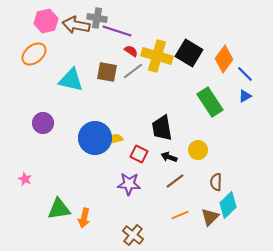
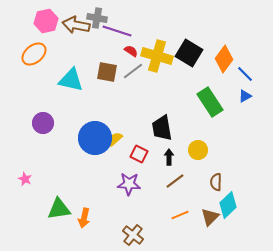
yellow semicircle: rotated 28 degrees counterclockwise
black arrow: rotated 70 degrees clockwise
